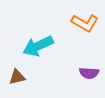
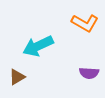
brown triangle: rotated 18 degrees counterclockwise
